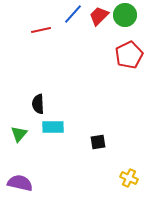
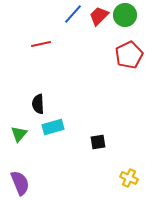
red line: moved 14 px down
cyan rectangle: rotated 15 degrees counterclockwise
purple semicircle: rotated 55 degrees clockwise
